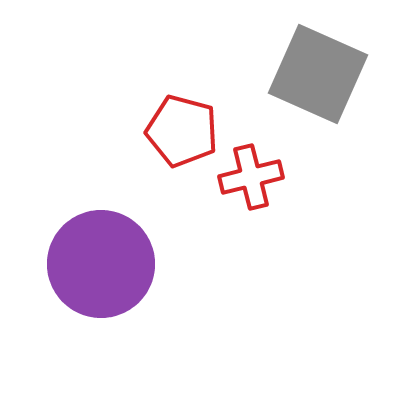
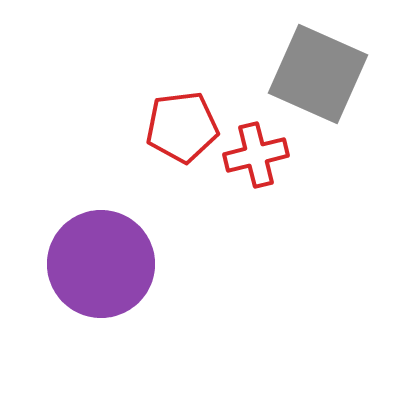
red pentagon: moved 4 px up; rotated 22 degrees counterclockwise
red cross: moved 5 px right, 22 px up
